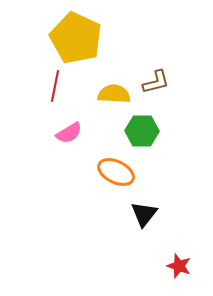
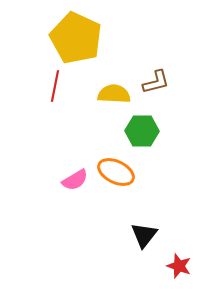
pink semicircle: moved 6 px right, 47 px down
black triangle: moved 21 px down
